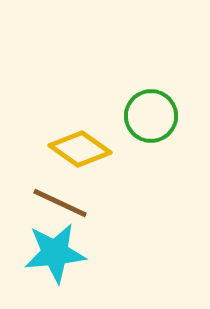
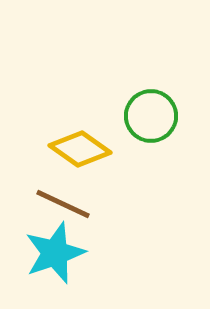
brown line: moved 3 px right, 1 px down
cyan star: rotated 14 degrees counterclockwise
